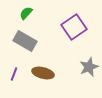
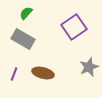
gray rectangle: moved 2 px left, 2 px up
